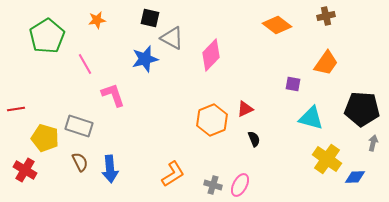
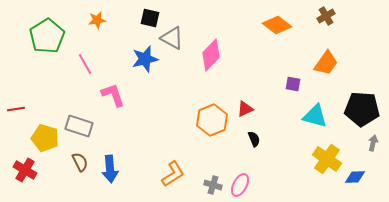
brown cross: rotated 18 degrees counterclockwise
cyan triangle: moved 4 px right, 2 px up
